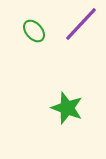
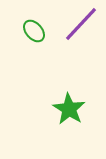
green star: moved 2 px right, 1 px down; rotated 12 degrees clockwise
